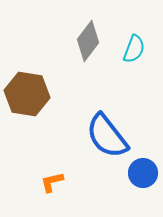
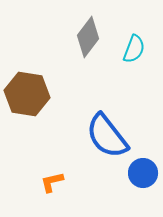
gray diamond: moved 4 px up
